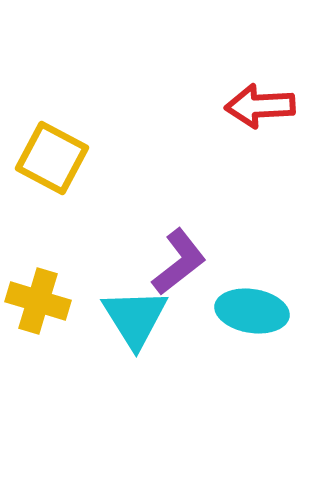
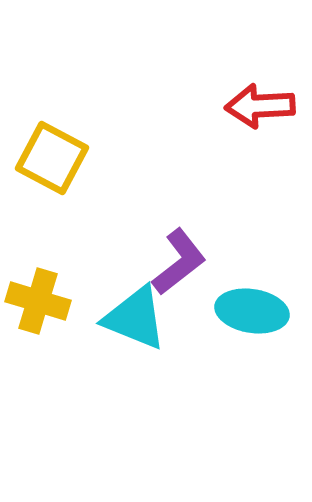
cyan triangle: rotated 36 degrees counterclockwise
